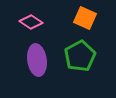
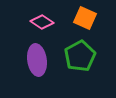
pink diamond: moved 11 px right
